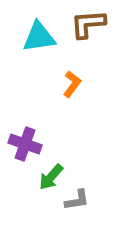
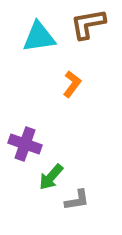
brown L-shape: rotated 6 degrees counterclockwise
